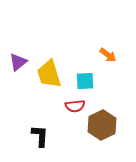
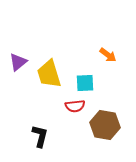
cyan square: moved 2 px down
brown hexagon: moved 3 px right; rotated 24 degrees counterclockwise
black L-shape: rotated 10 degrees clockwise
